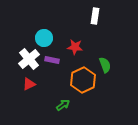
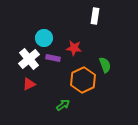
red star: moved 1 px left, 1 px down
purple rectangle: moved 1 px right, 2 px up
